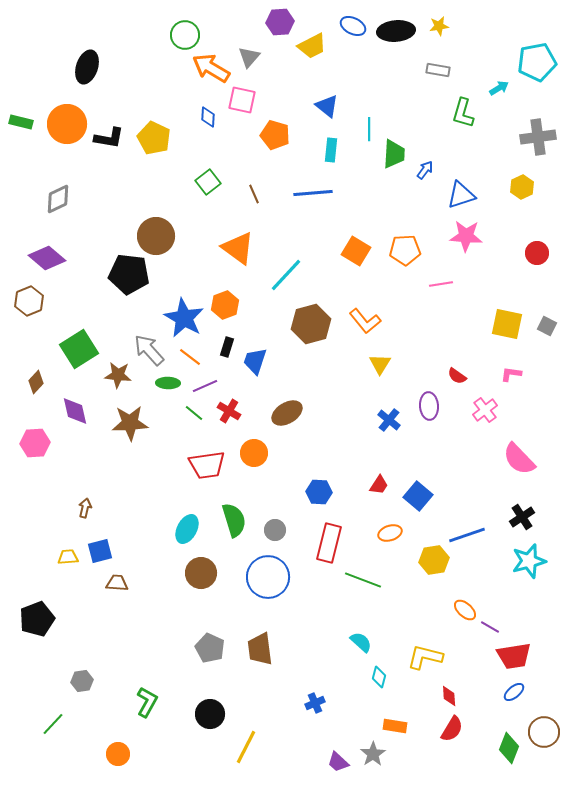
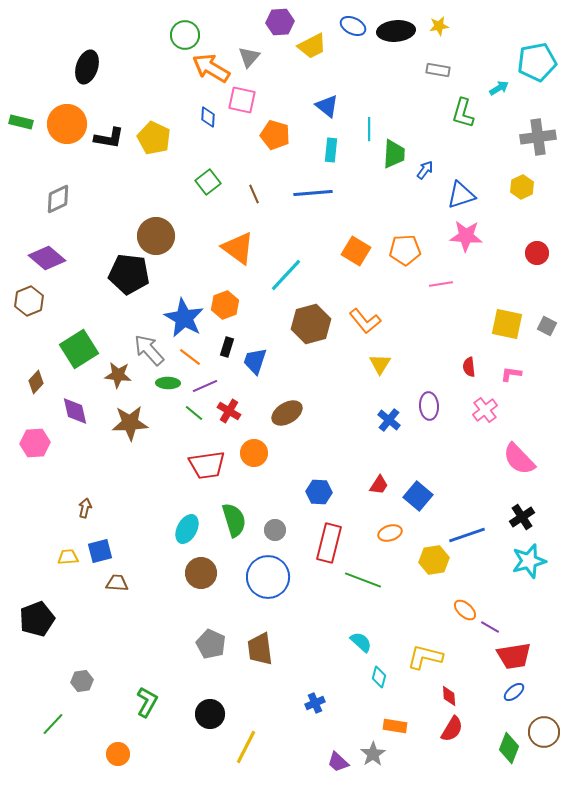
red semicircle at (457, 376): moved 12 px right, 9 px up; rotated 48 degrees clockwise
gray pentagon at (210, 648): moved 1 px right, 4 px up
